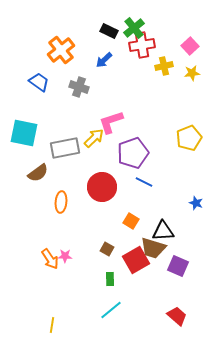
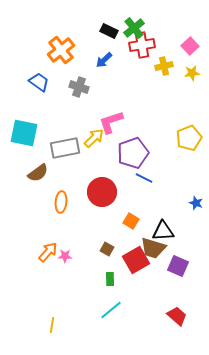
blue line: moved 4 px up
red circle: moved 5 px down
orange arrow: moved 2 px left, 7 px up; rotated 105 degrees counterclockwise
